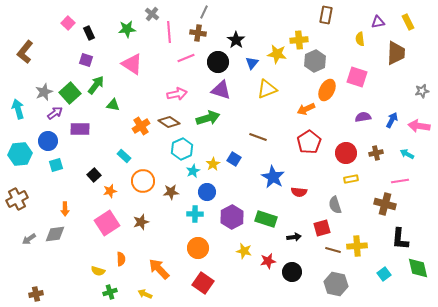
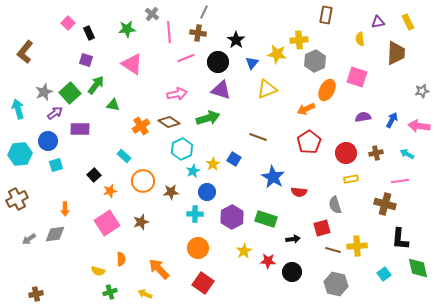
black arrow at (294, 237): moved 1 px left, 2 px down
yellow star at (244, 251): rotated 28 degrees clockwise
red star at (268, 261): rotated 14 degrees clockwise
